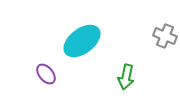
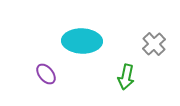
gray cross: moved 11 px left, 8 px down; rotated 25 degrees clockwise
cyan ellipse: rotated 39 degrees clockwise
